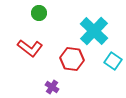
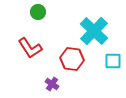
green circle: moved 1 px left, 1 px up
red L-shape: rotated 20 degrees clockwise
cyan square: rotated 36 degrees counterclockwise
purple cross: moved 3 px up
